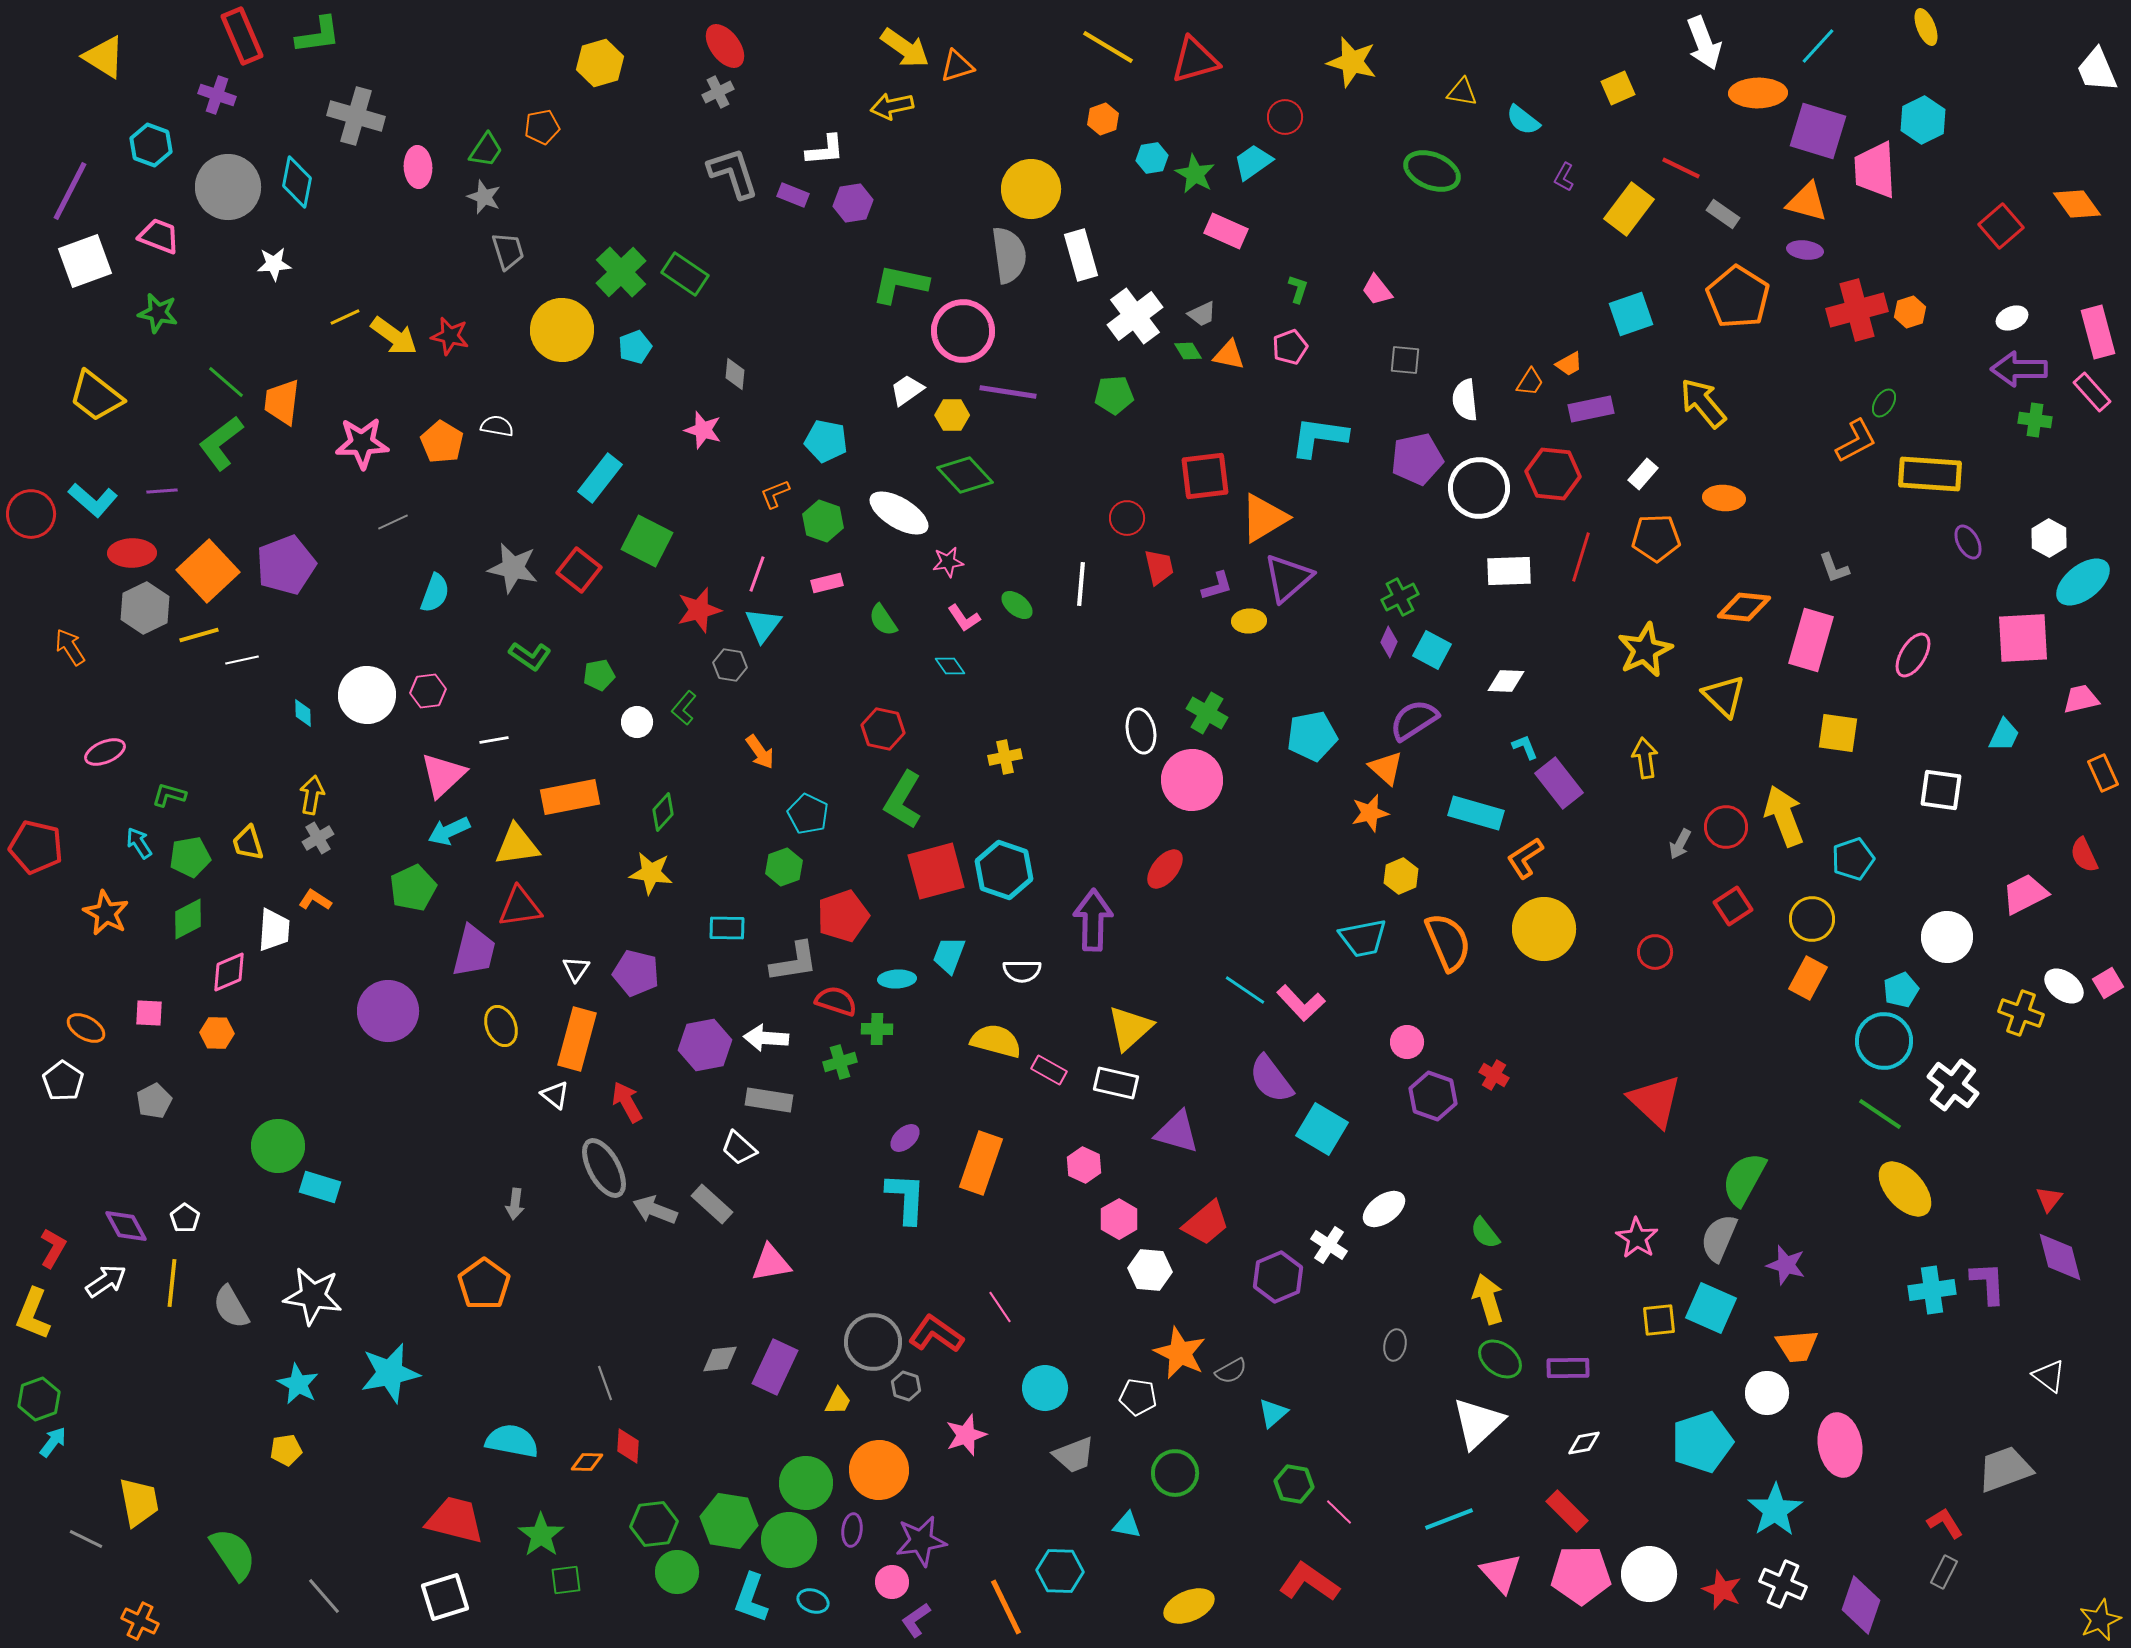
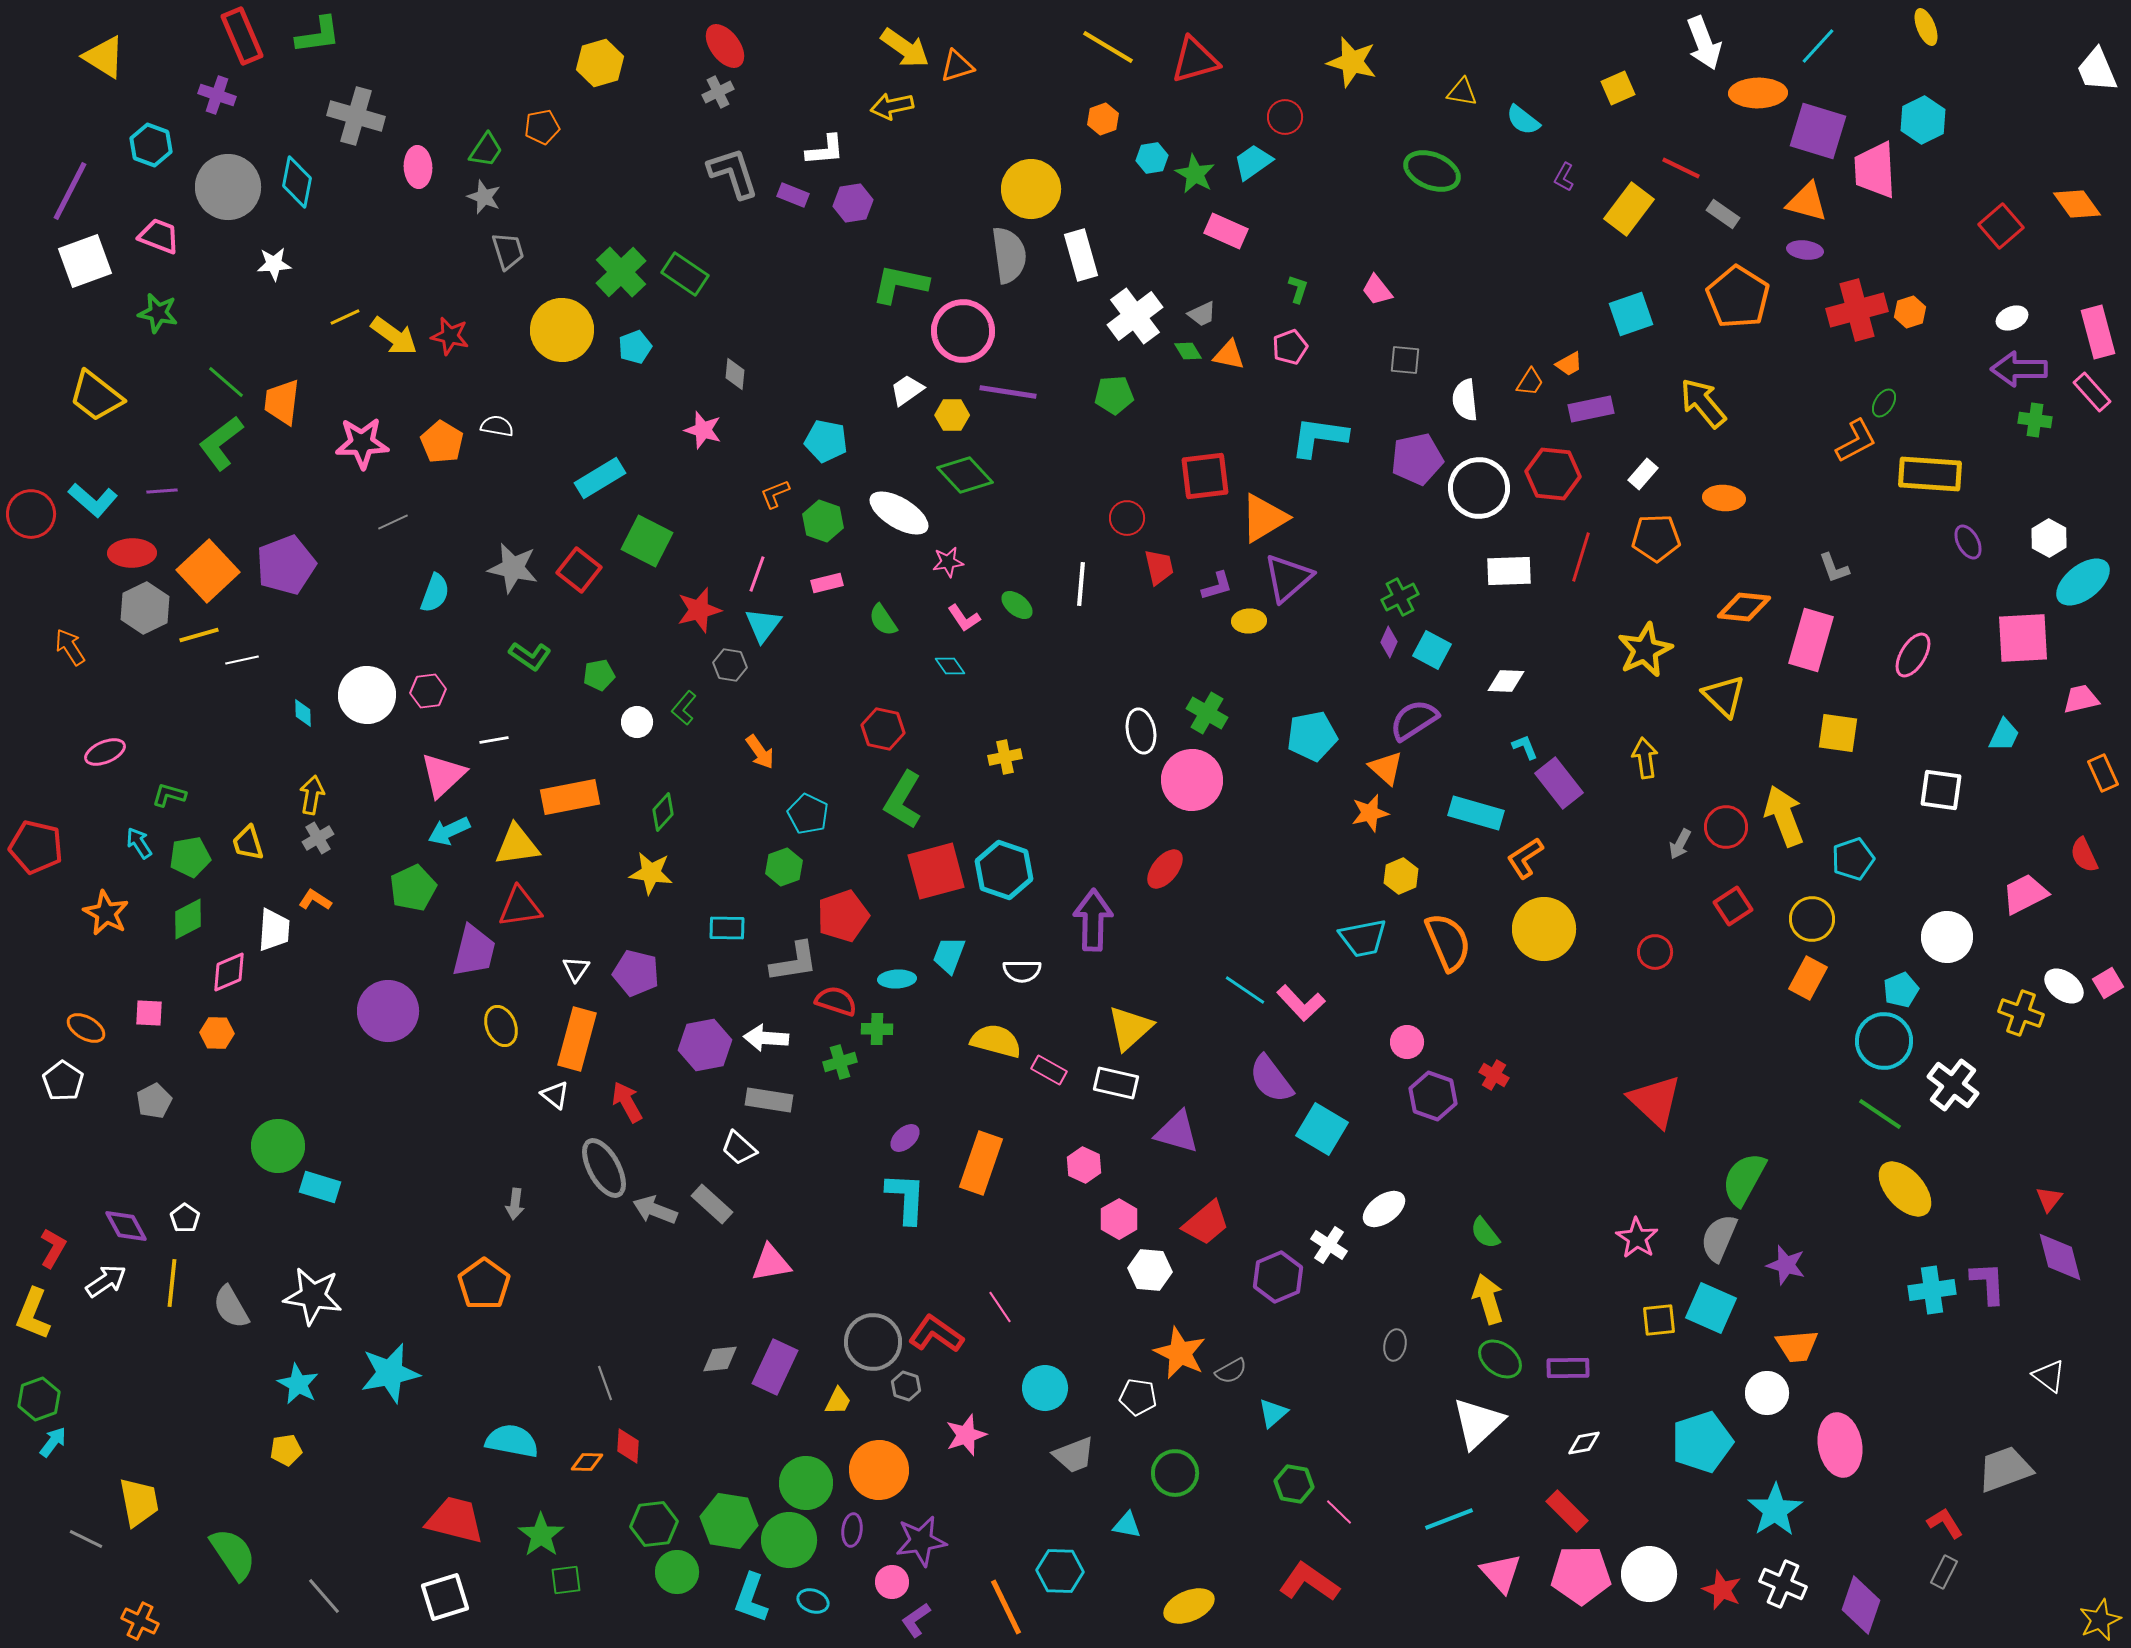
cyan rectangle at (600, 478): rotated 21 degrees clockwise
